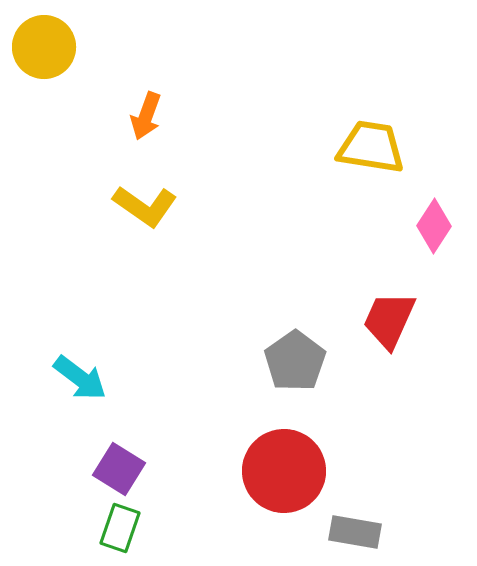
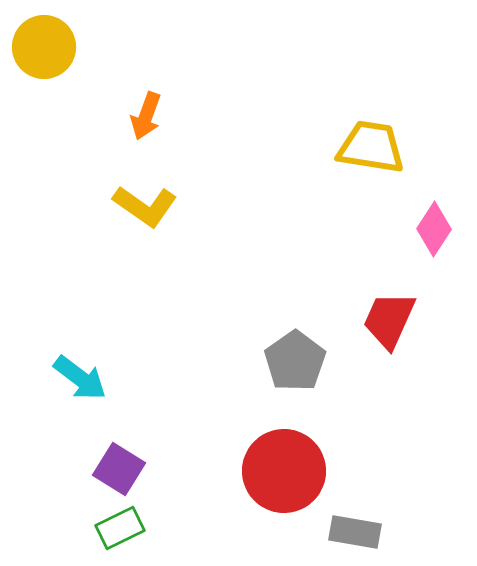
pink diamond: moved 3 px down
green rectangle: rotated 45 degrees clockwise
